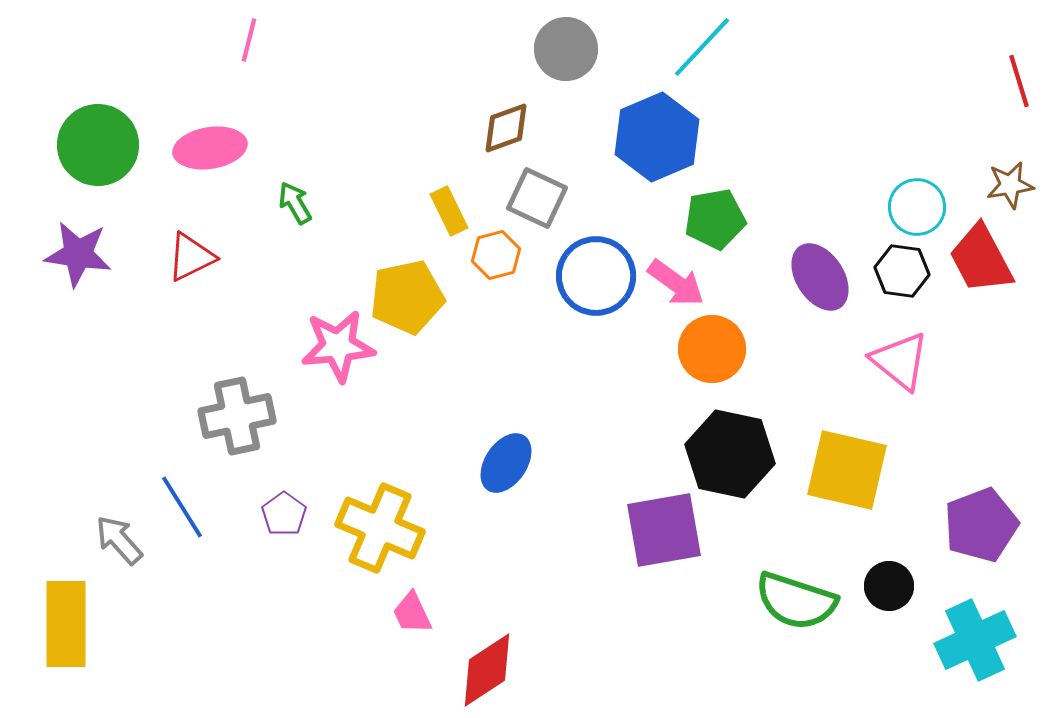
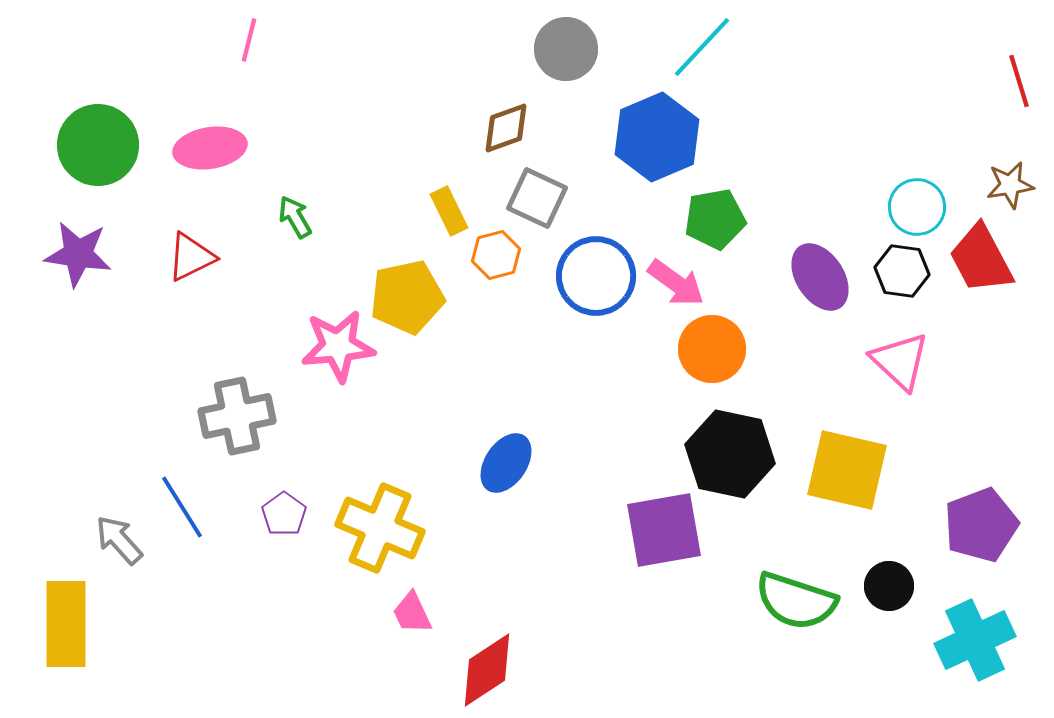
green arrow at (295, 203): moved 14 px down
pink triangle at (900, 361): rotated 4 degrees clockwise
